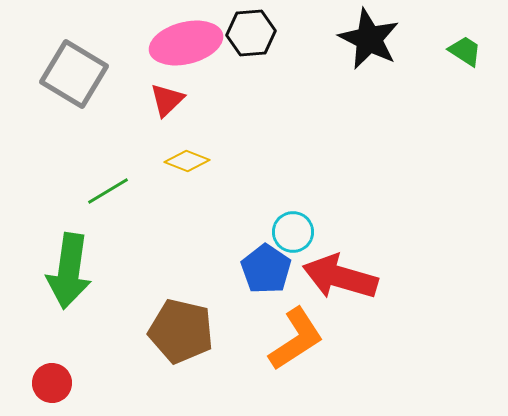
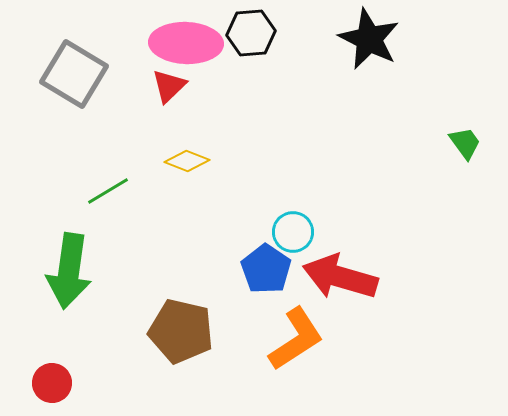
pink ellipse: rotated 16 degrees clockwise
green trapezoid: moved 92 px down; rotated 21 degrees clockwise
red triangle: moved 2 px right, 14 px up
